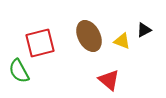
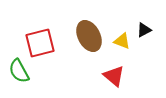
red triangle: moved 5 px right, 4 px up
